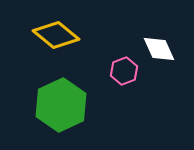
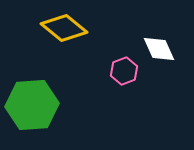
yellow diamond: moved 8 px right, 7 px up
green hexagon: moved 29 px left; rotated 21 degrees clockwise
